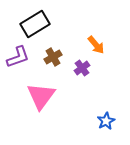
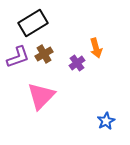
black rectangle: moved 2 px left, 1 px up
orange arrow: moved 3 px down; rotated 24 degrees clockwise
brown cross: moved 9 px left, 3 px up
purple cross: moved 5 px left, 5 px up
pink triangle: rotated 8 degrees clockwise
